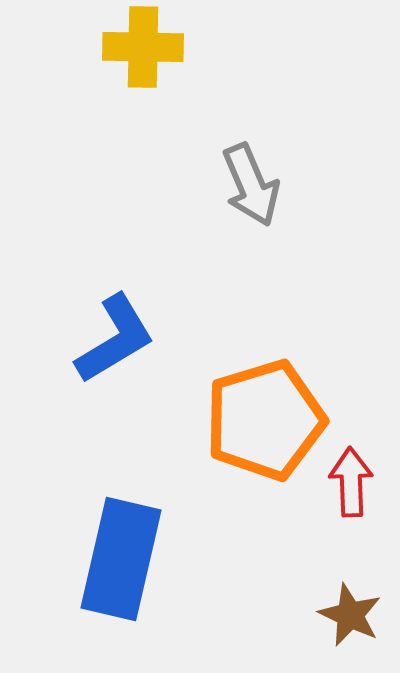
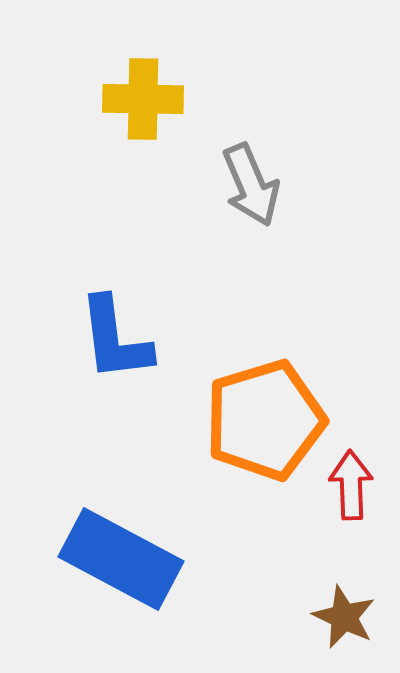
yellow cross: moved 52 px down
blue L-shape: rotated 114 degrees clockwise
red arrow: moved 3 px down
blue rectangle: rotated 75 degrees counterclockwise
brown star: moved 6 px left, 2 px down
